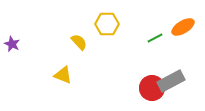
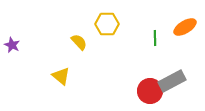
orange ellipse: moved 2 px right
green line: rotated 63 degrees counterclockwise
purple star: moved 1 px down
yellow triangle: moved 2 px left, 1 px down; rotated 18 degrees clockwise
gray rectangle: moved 1 px right
red circle: moved 2 px left, 3 px down
